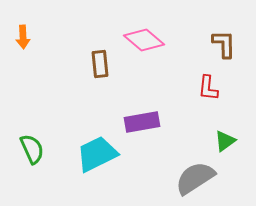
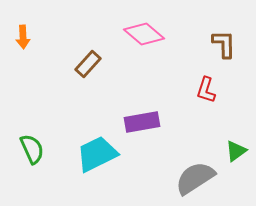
pink diamond: moved 6 px up
brown rectangle: moved 12 px left; rotated 48 degrees clockwise
red L-shape: moved 2 px left, 2 px down; rotated 12 degrees clockwise
green triangle: moved 11 px right, 10 px down
